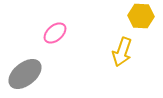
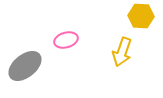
pink ellipse: moved 11 px right, 7 px down; rotated 25 degrees clockwise
gray ellipse: moved 8 px up
